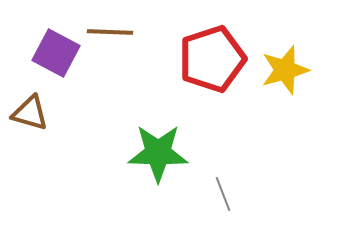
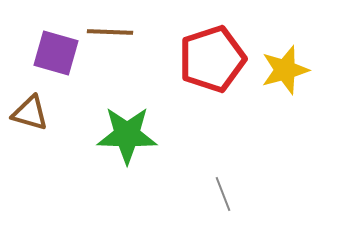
purple square: rotated 12 degrees counterclockwise
green star: moved 31 px left, 18 px up
